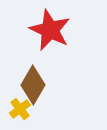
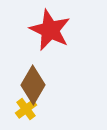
yellow cross: moved 6 px right
